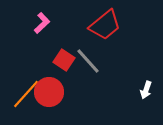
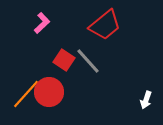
white arrow: moved 10 px down
